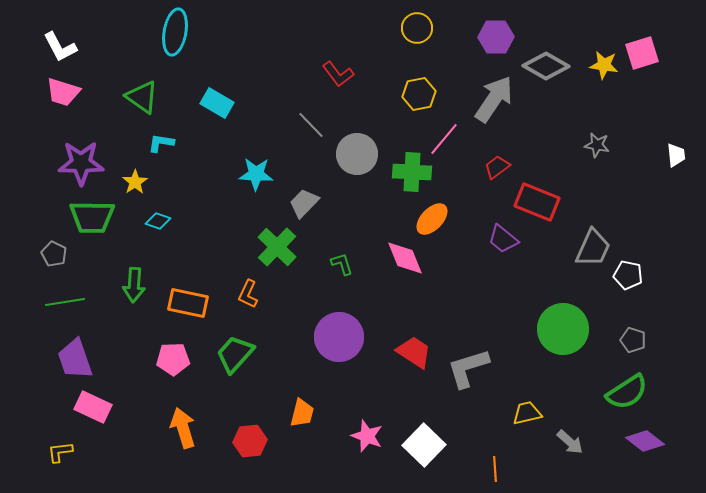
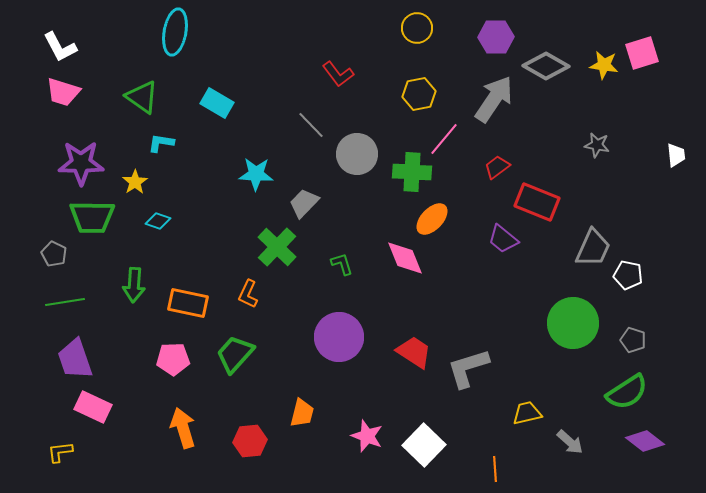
green circle at (563, 329): moved 10 px right, 6 px up
